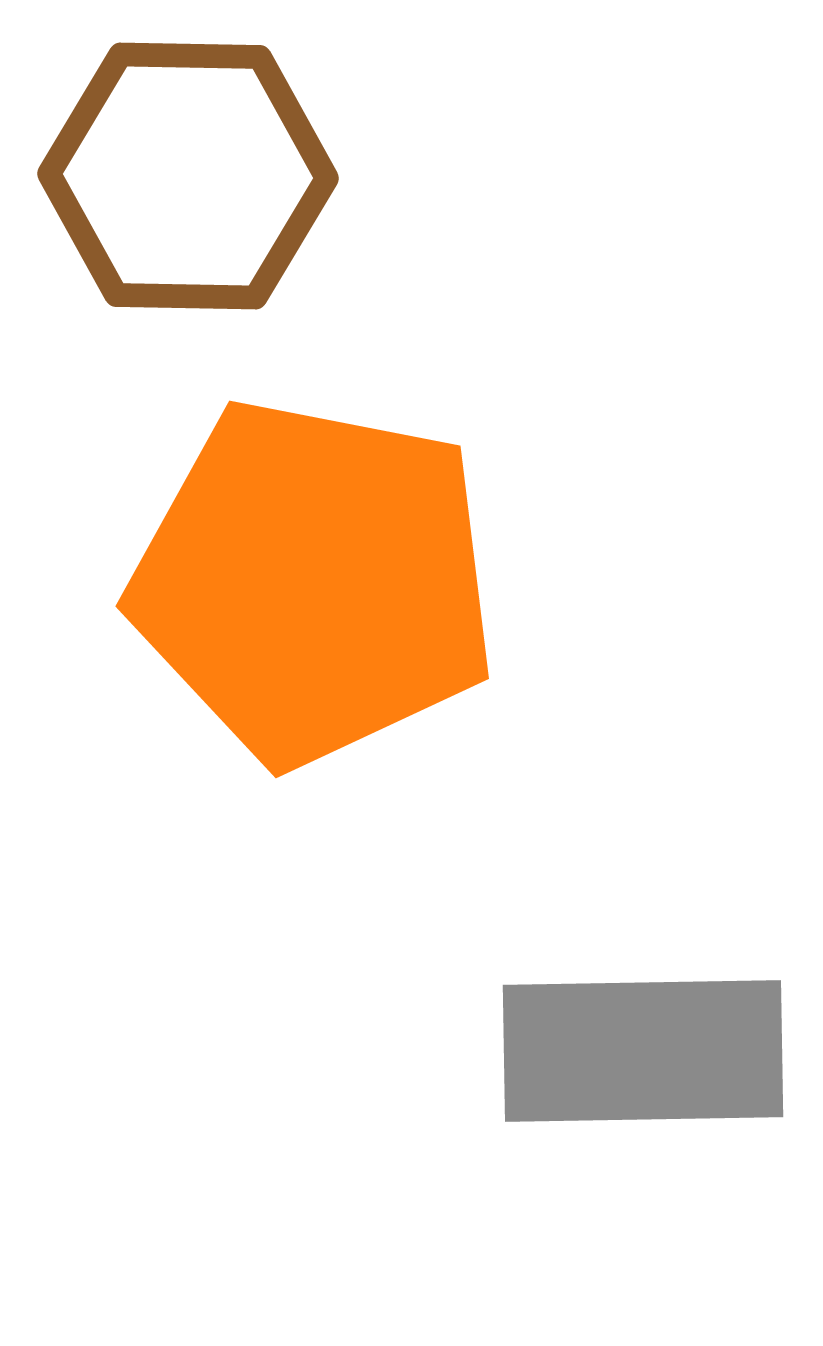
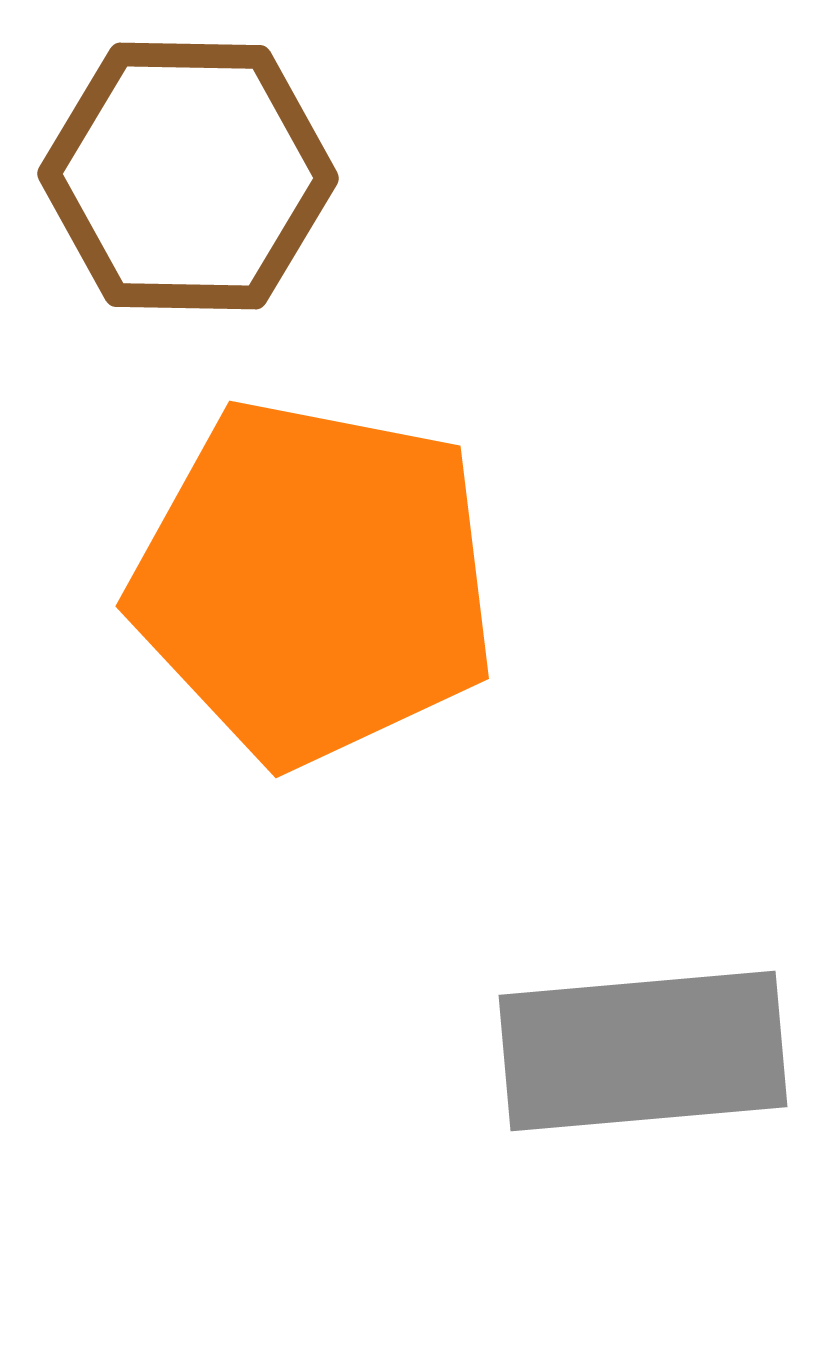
gray rectangle: rotated 4 degrees counterclockwise
